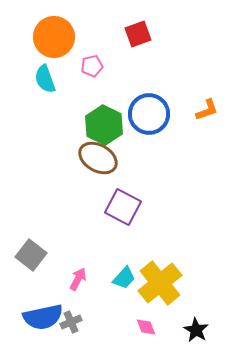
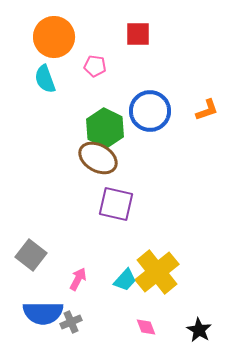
red square: rotated 20 degrees clockwise
pink pentagon: moved 3 px right; rotated 20 degrees clockwise
blue circle: moved 1 px right, 3 px up
green hexagon: moved 1 px right, 3 px down
purple square: moved 7 px left, 3 px up; rotated 15 degrees counterclockwise
cyan trapezoid: moved 1 px right, 2 px down
yellow cross: moved 3 px left, 11 px up
blue semicircle: moved 4 px up; rotated 12 degrees clockwise
black star: moved 3 px right
